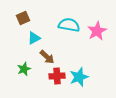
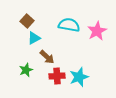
brown square: moved 4 px right, 3 px down; rotated 24 degrees counterclockwise
green star: moved 2 px right, 1 px down
